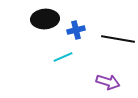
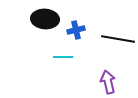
black ellipse: rotated 8 degrees clockwise
cyan line: rotated 24 degrees clockwise
purple arrow: rotated 120 degrees counterclockwise
